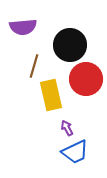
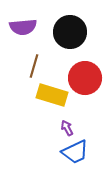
black circle: moved 13 px up
red circle: moved 1 px left, 1 px up
yellow rectangle: moved 1 px right; rotated 60 degrees counterclockwise
